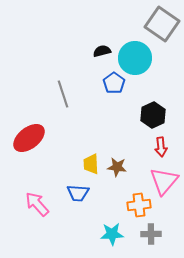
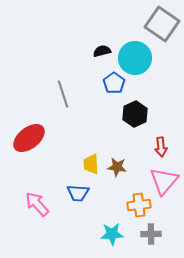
black hexagon: moved 18 px left, 1 px up
